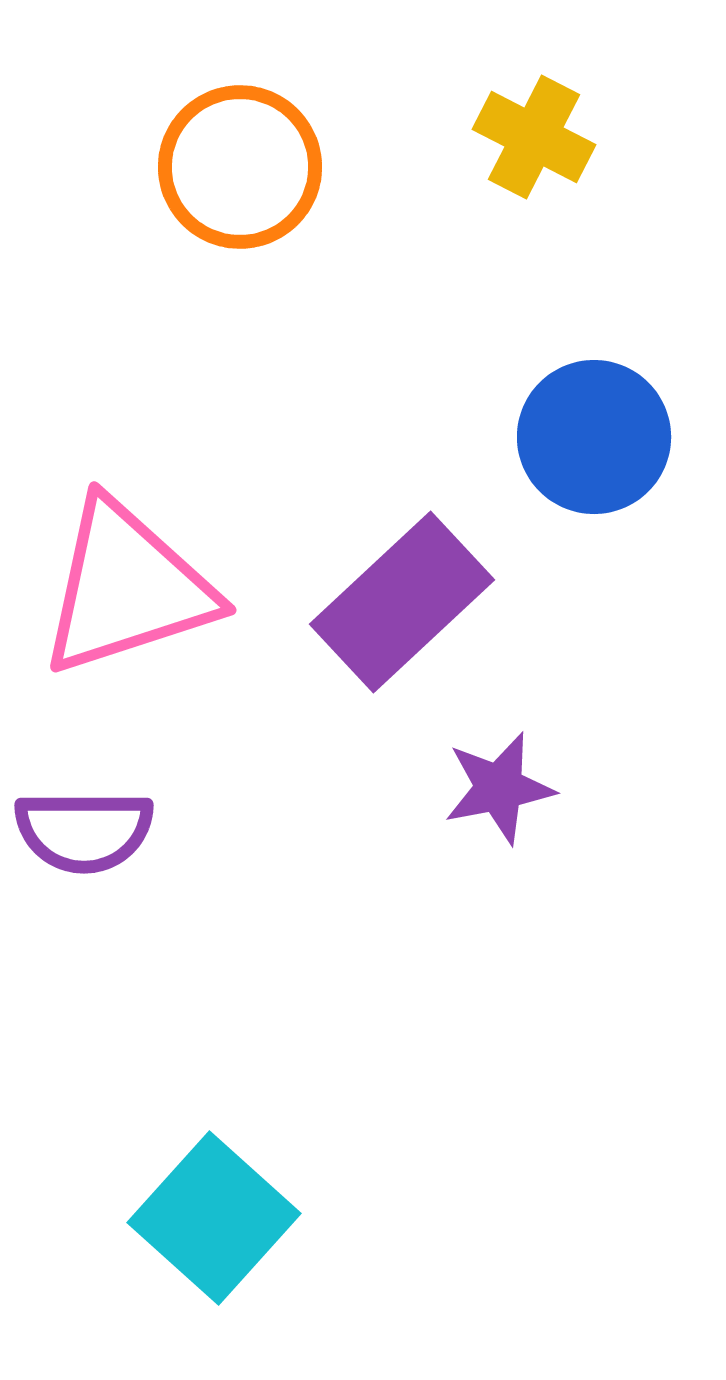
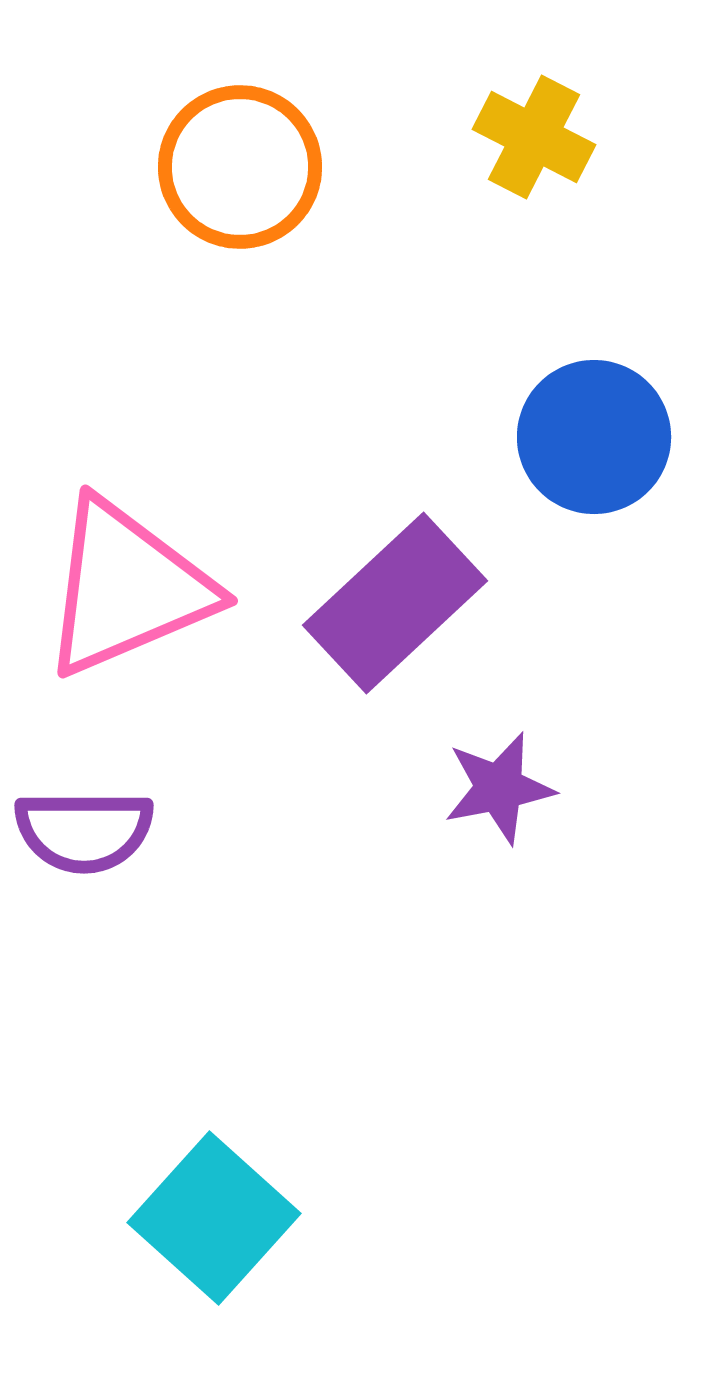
pink triangle: rotated 5 degrees counterclockwise
purple rectangle: moved 7 px left, 1 px down
